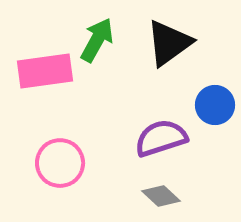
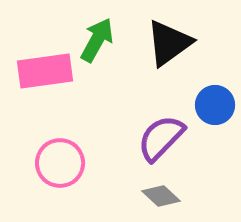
purple semicircle: rotated 28 degrees counterclockwise
